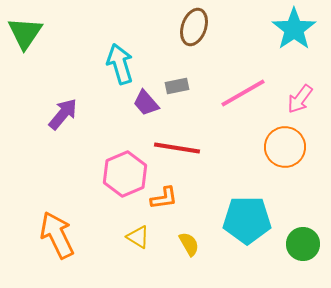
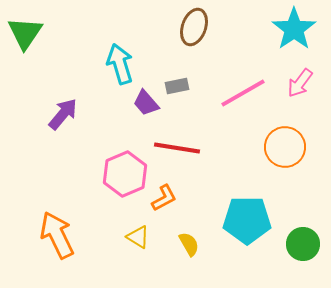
pink arrow: moved 16 px up
orange L-shape: rotated 20 degrees counterclockwise
